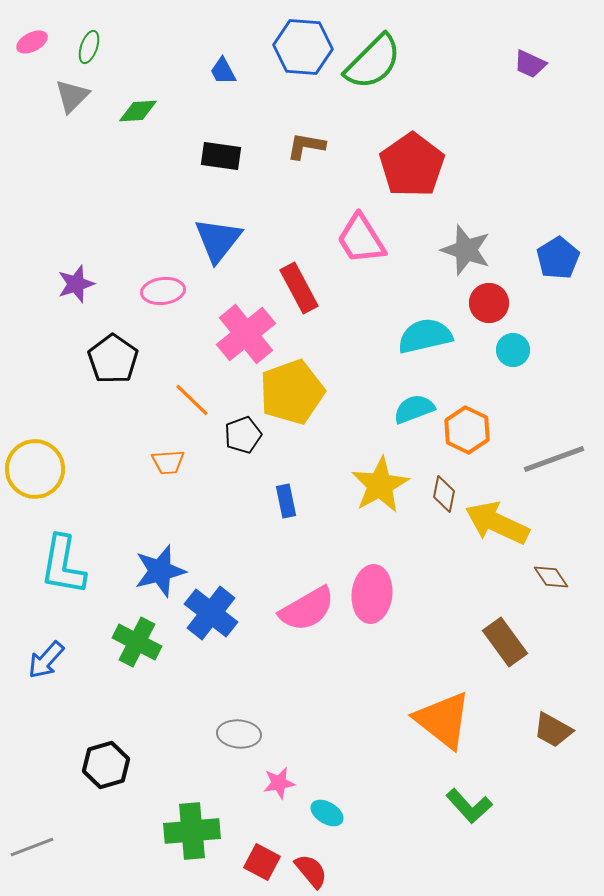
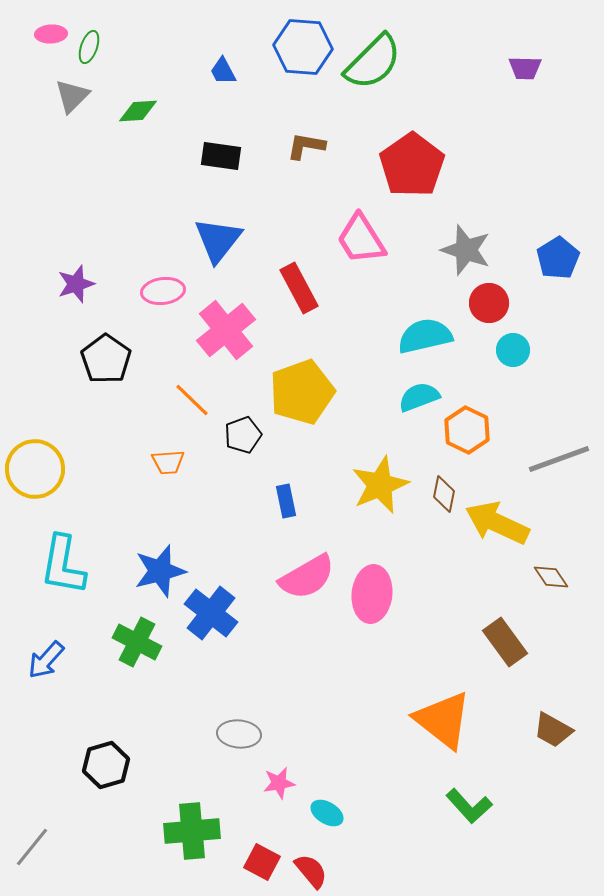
pink ellipse at (32, 42): moved 19 px right, 8 px up; rotated 24 degrees clockwise
purple trapezoid at (530, 64): moved 5 px left, 4 px down; rotated 24 degrees counterclockwise
pink cross at (246, 334): moved 20 px left, 4 px up
black pentagon at (113, 359): moved 7 px left
yellow pentagon at (292, 392): moved 10 px right
cyan semicircle at (414, 409): moved 5 px right, 12 px up
gray line at (554, 459): moved 5 px right
yellow star at (380, 485): rotated 6 degrees clockwise
pink semicircle at (307, 609): moved 32 px up
gray line at (32, 847): rotated 30 degrees counterclockwise
